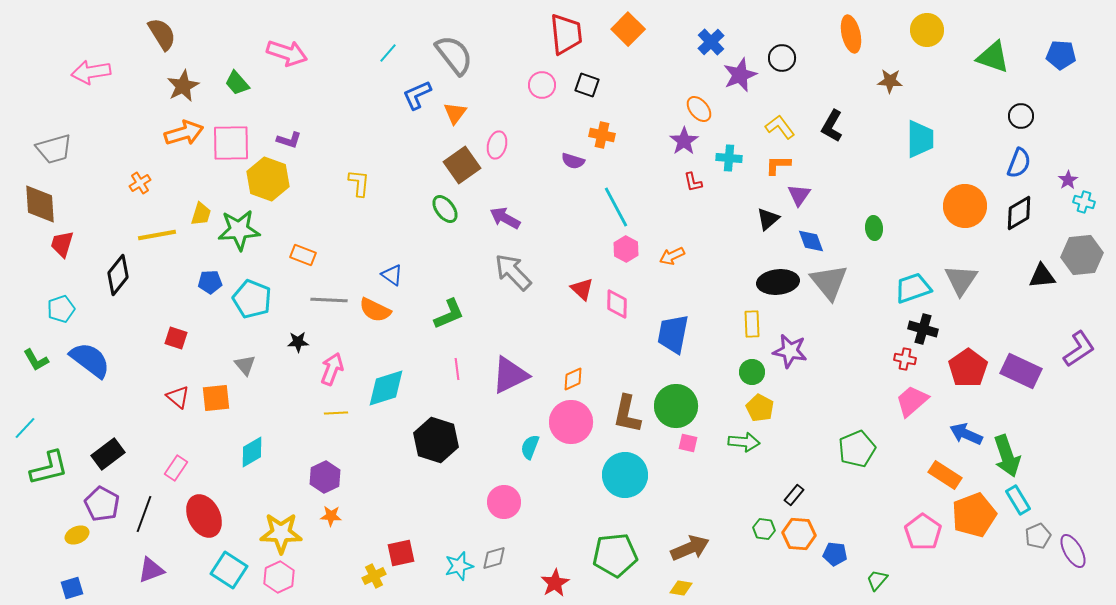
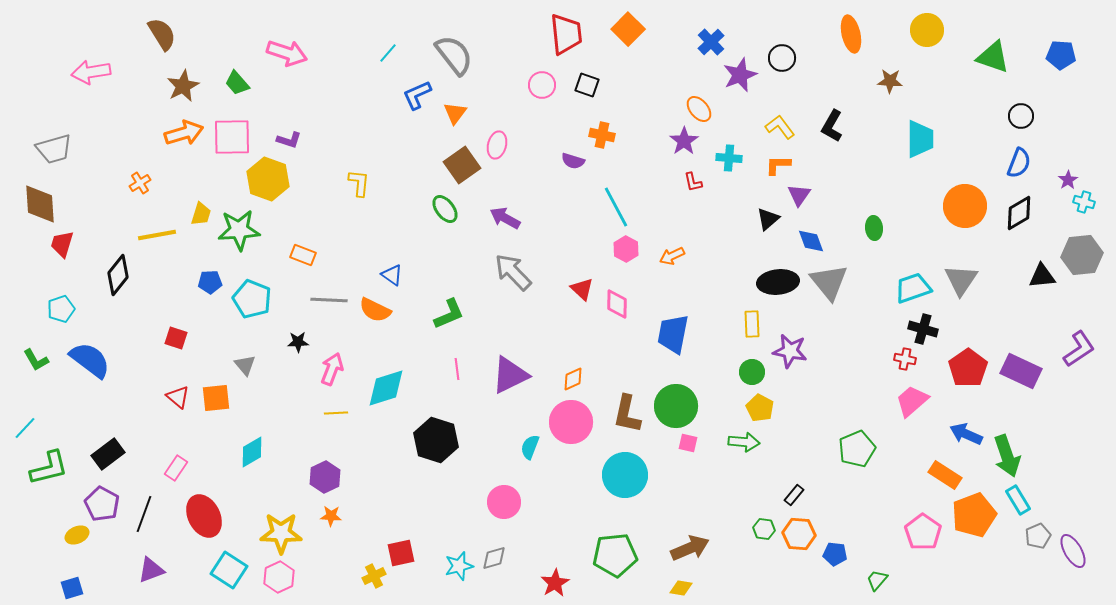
pink square at (231, 143): moved 1 px right, 6 px up
